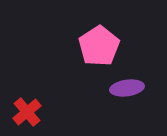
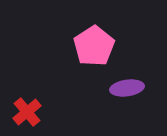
pink pentagon: moved 5 px left
